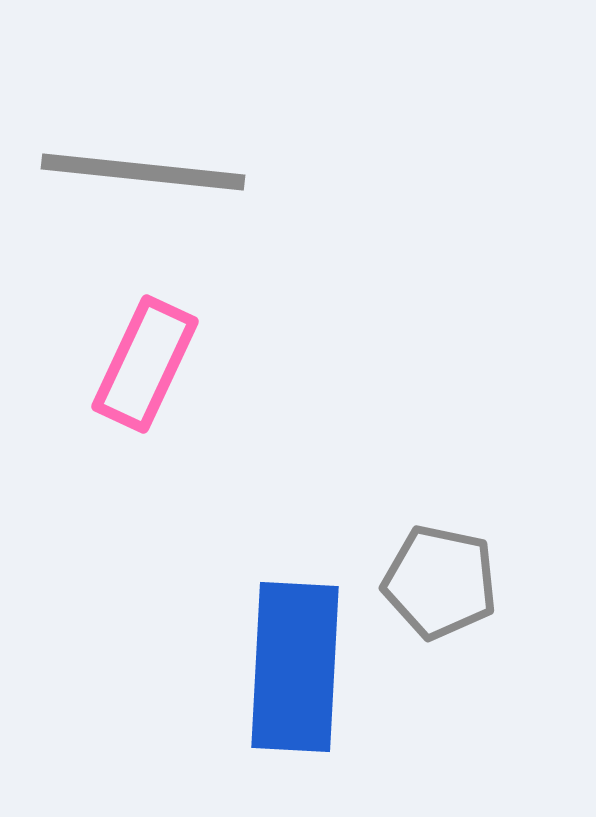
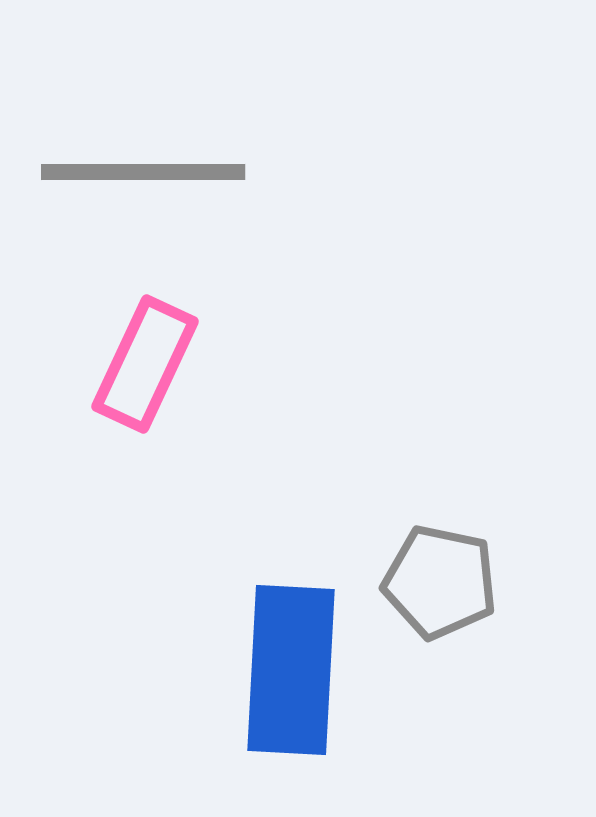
gray line: rotated 6 degrees counterclockwise
blue rectangle: moved 4 px left, 3 px down
